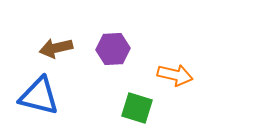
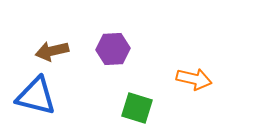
brown arrow: moved 4 px left, 3 px down
orange arrow: moved 19 px right, 4 px down
blue triangle: moved 3 px left
